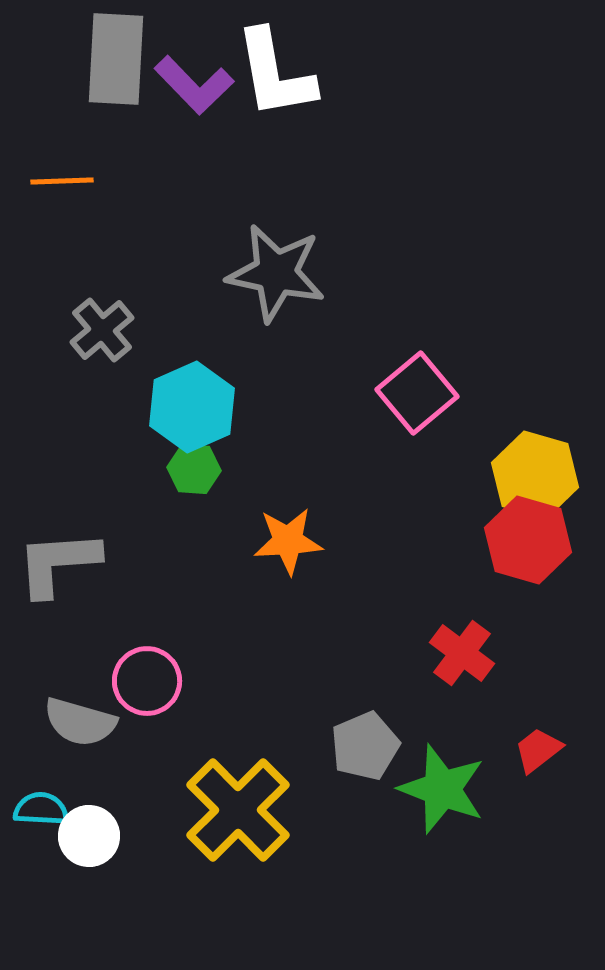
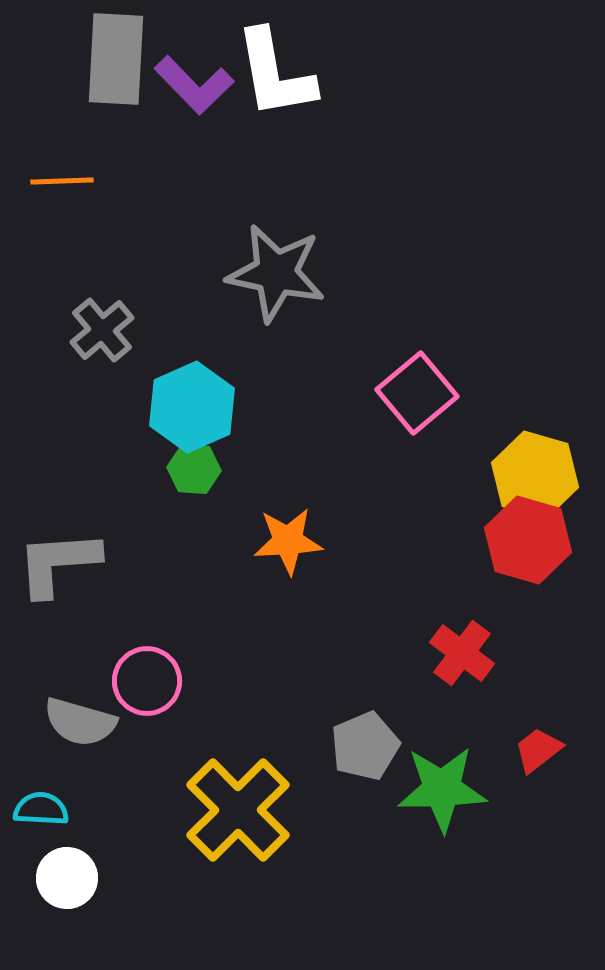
green star: rotated 22 degrees counterclockwise
white circle: moved 22 px left, 42 px down
